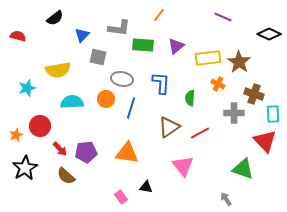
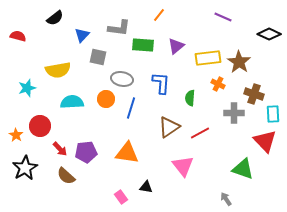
orange star: rotated 16 degrees counterclockwise
